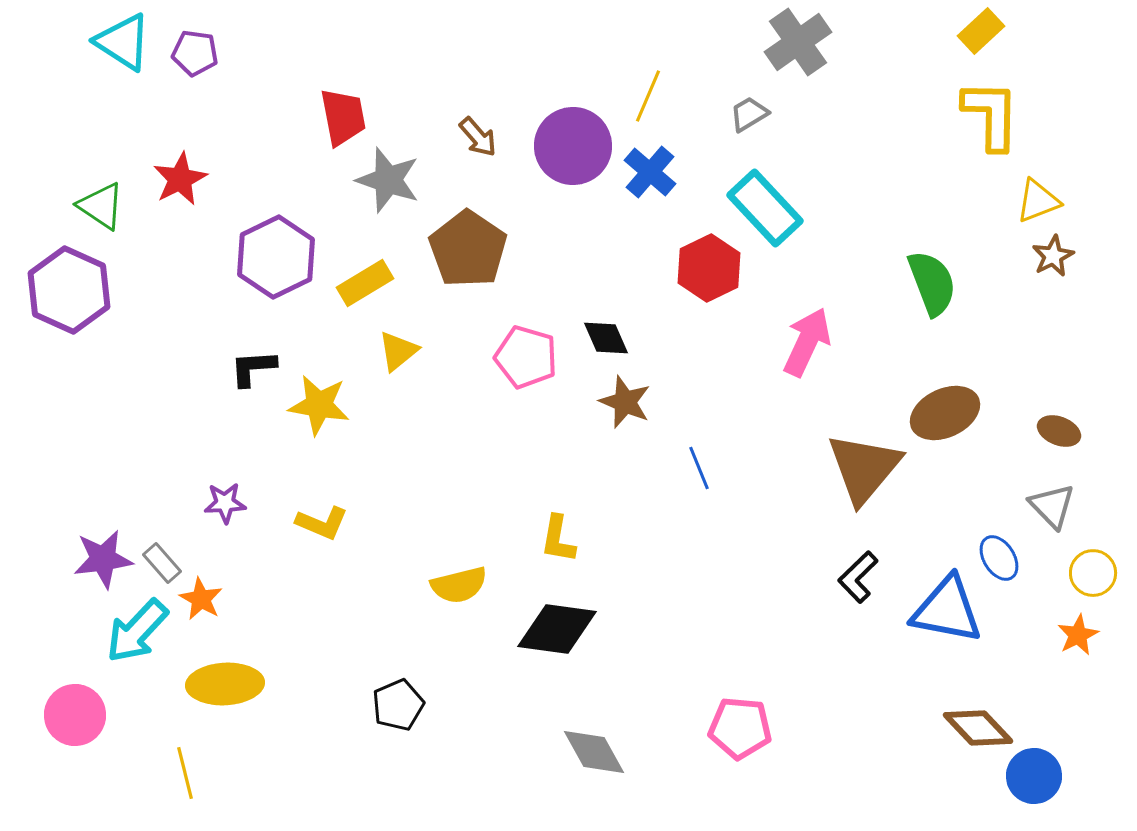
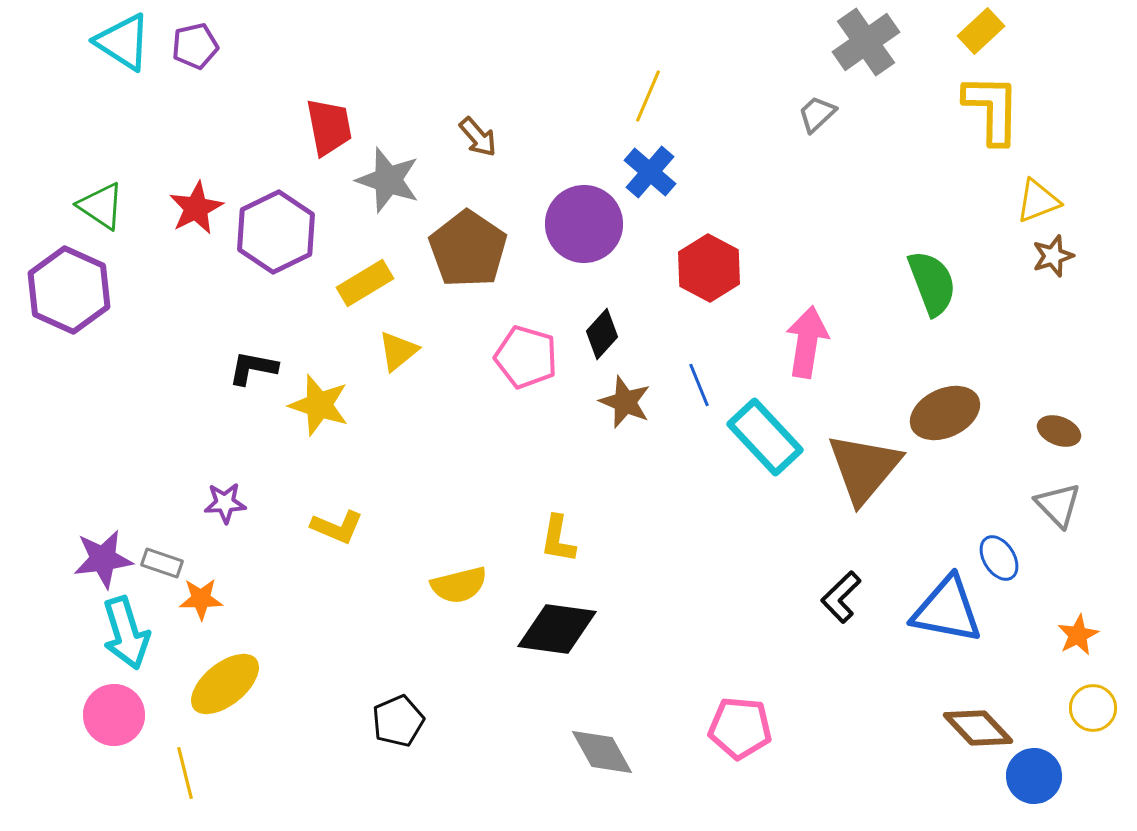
gray cross at (798, 42): moved 68 px right
purple pentagon at (195, 53): moved 7 px up; rotated 21 degrees counterclockwise
gray trapezoid at (749, 114): moved 68 px right; rotated 12 degrees counterclockwise
yellow L-shape at (991, 115): moved 1 px right, 6 px up
red trapezoid at (343, 117): moved 14 px left, 10 px down
purple circle at (573, 146): moved 11 px right, 78 px down
red star at (180, 179): moved 16 px right, 29 px down
cyan rectangle at (765, 208): moved 229 px down
brown star at (1053, 256): rotated 9 degrees clockwise
purple hexagon at (276, 257): moved 25 px up
red hexagon at (709, 268): rotated 6 degrees counterclockwise
black diamond at (606, 338): moved 4 px left, 4 px up; rotated 66 degrees clockwise
pink arrow at (807, 342): rotated 16 degrees counterclockwise
black L-shape at (253, 368): rotated 15 degrees clockwise
yellow star at (319, 405): rotated 8 degrees clockwise
blue line at (699, 468): moved 83 px up
gray triangle at (1052, 506): moved 6 px right, 1 px up
yellow L-shape at (322, 523): moved 15 px right, 4 px down
gray rectangle at (162, 563): rotated 30 degrees counterclockwise
yellow circle at (1093, 573): moved 135 px down
black L-shape at (858, 577): moved 17 px left, 20 px down
orange star at (201, 599): rotated 30 degrees counterclockwise
cyan arrow at (137, 631): moved 11 px left, 2 px down; rotated 60 degrees counterclockwise
yellow ellipse at (225, 684): rotated 36 degrees counterclockwise
black pentagon at (398, 705): moved 16 px down
pink circle at (75, 715): moved 39 px right
gray diamond at (594, 752): moved 8 px right
